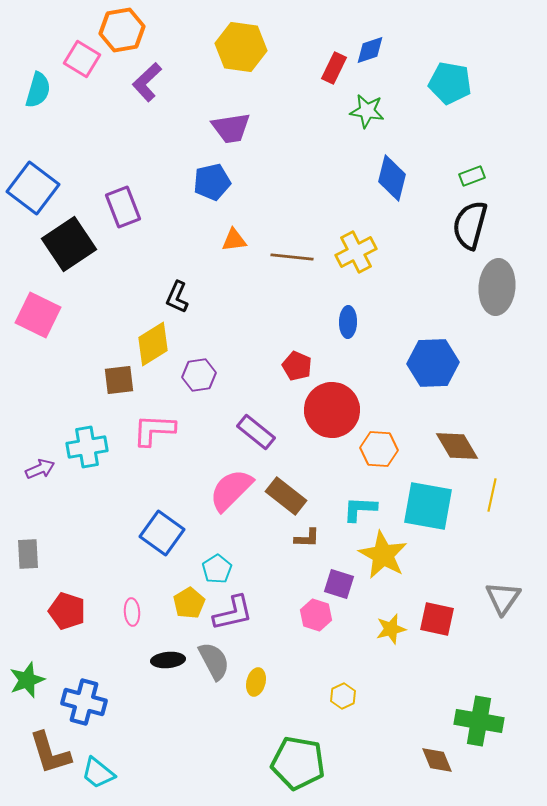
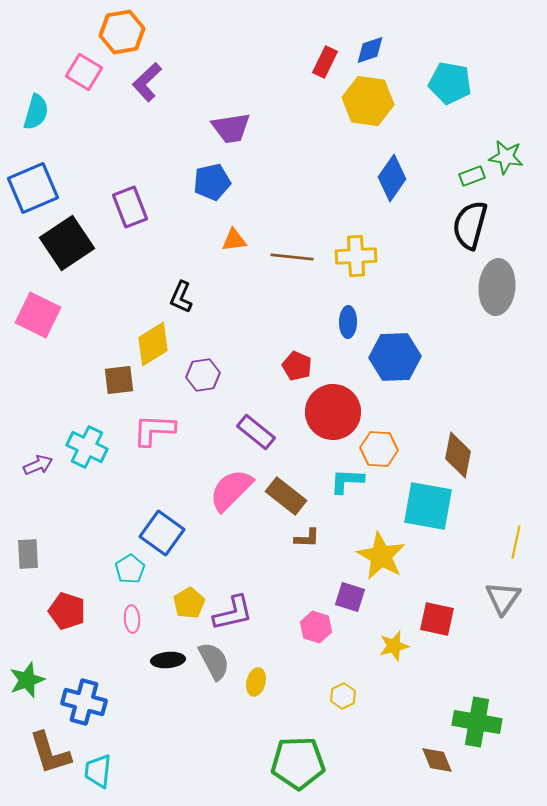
orange hexagon at (122, 30): moved 2 px down
yellow hexagon at (241, 47): moved 127 px right, 54 px down
pink square at (82, 59): moved 2 px right, 13 px down
red rectangle at (334, 68): moved 9 px left, 6 px up
cyan semicircle at (38, 90): moved 2 px left, 22 px down
green star at (367, 111): moved 139 px right, 46 px down
blue diamond at (392, 178): rotated 21 degrees clockwise
blue square at (33, 188): rotated 30 degrees clockwise
purple rectangle at (123, 207): moved 7 px right
black square at (69, 244): moved 2 px left, 1 px up
yellow cross at (356, 252): moved 4 px down; rotated 24 degrees clockwise
black L-shape at (177, 297): moved 4 px right
blue hexagon at (433, 363): moved 38 px left, 6 px up
purple hexagon at (199, 375): moved 4 px right
red circle at (332, 410): moved 1 px right, 2 px down
brown diamond at (457, 446): moved 1 px right, 9 px down; rotated 42 degrees clockwise
cyan cross at (87, 447): rotated 36 degrees clockwise
purple arrow at (40, 469): moved 2 px left, 4 px up
yellow line at (492, 495): moved 24 px right, 47 px down
cyan L-shape at (360, 509): moved 13 px left, 28 px up
yellow star at (383, 555): moved 2 px left, 1 px down
cyan pentagon at (217, 569): moved 87 px left
purple square at (339, 584): moved 11 px right, 13 px down
pink ellipse at (132, 612): moved 7 px down
pink hexagon at (316, 615): moved 12 px down
yellow star at (391, 629): moved 3 px right, 17 px down
green cross at (479, 721): moved 2 px left, 1 px down
green pentagon at (298, 763): rotated 12 degrees counterclockwise
cyan trapezoid at (98, 773): moved 2 px up; rotated 57 degrees clockwise
